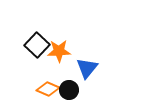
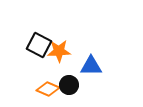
black square: moved 2 px right; rotated 15 degrees counterclockwise
blue triangle: moved 4 px right, 2 px up; rotated 50 degrees clockwise
black circle: moved 5 px up
